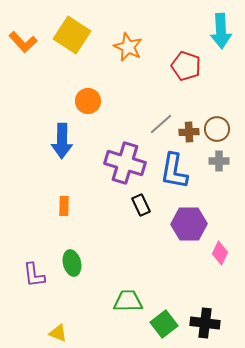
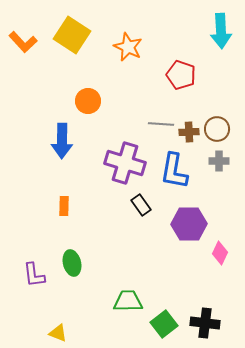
red pentagon: moved 5 px left, 9 px down
gray line: rotated 45 degrees clockwise
black rectangle: rotated 10 degrees counterclockwise
